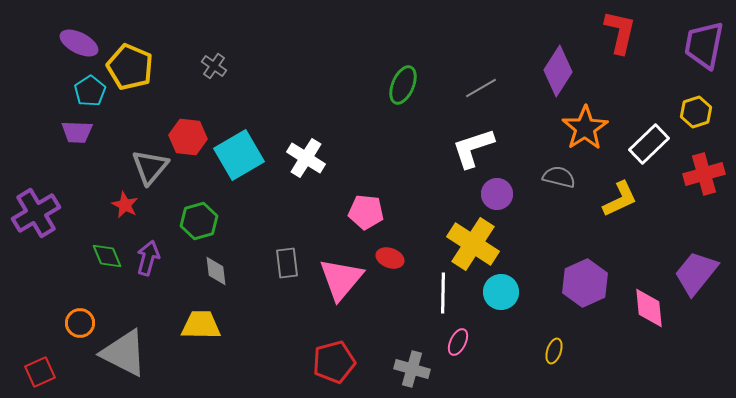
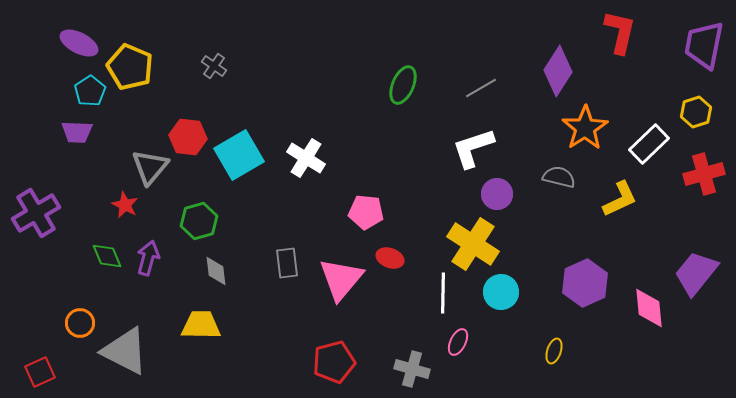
gray triangle at (124, 353): moved 1 px right, 2 px up
